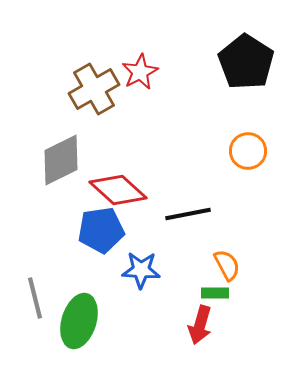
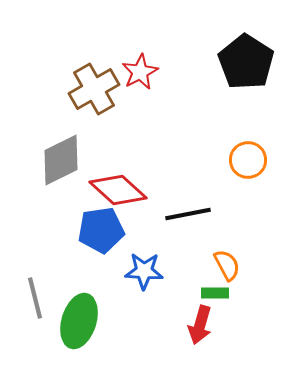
orange circle: moved 9 px down
blue star: moved 3 px right, 1 px down
